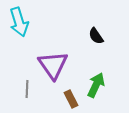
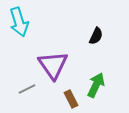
black semicircle: rotated 120 degrees counterclockwise
gray line: rotated 60 degrees clockwise
